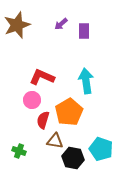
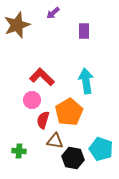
purple arrow: moved 8 px left, 11 px up
red L-shape: rotated 20 degrees clockwise
green cross: rotated 16 degrees counterclockwise
